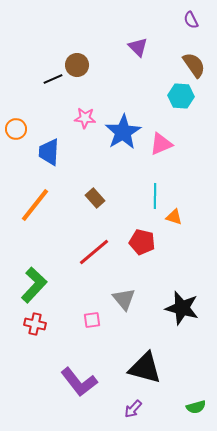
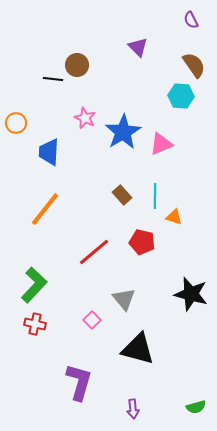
black line: rotated 30 degrees clockwise
pink star: rotated 20 degrees clockwise
orange circle: moved 6 px up
brown rectangle: moved 27 px right, 3 px up
orange line: moved 10 px right, 4 px down
black star: moved 9 px right, 14 px up
pink square: rotated 36 degrees counterclockwise
black triangle: moved 7 px left, 19 px up
purple L-shape: rotated 126 degrees counterclockwise
purple arrow: rotated 48 degrees counterclockwise
